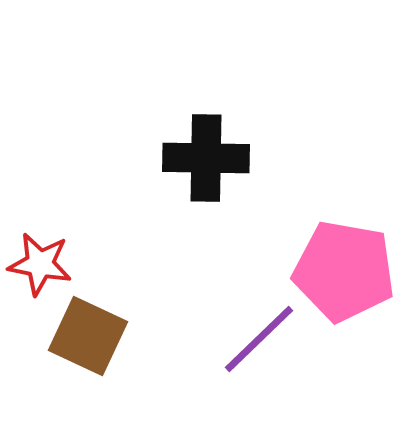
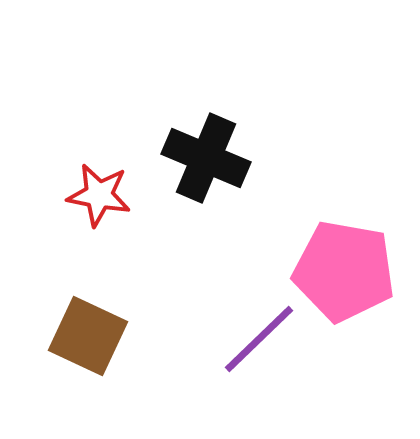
black cross: rotated 22 degrees clockwise
red star: moved 59 px right, 69 px up
